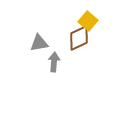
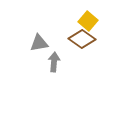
brown diamond: moved 3 px right, 1 px down; rotated 60 degrees clockwise
